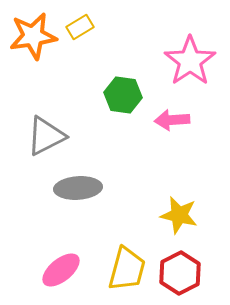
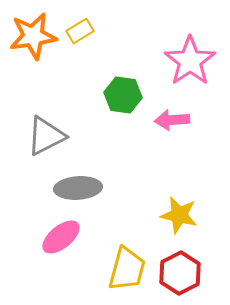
yellow rectangle: moved 4 px down
pink ellipse: moved 33 px up
